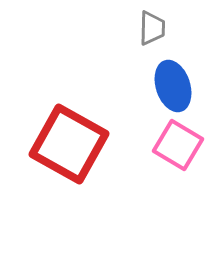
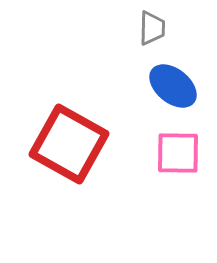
blue ellipse: rotated 33 degrees counterclockwise
pink square: moved 8 px down; rotated 30 degrees counterclockwise
